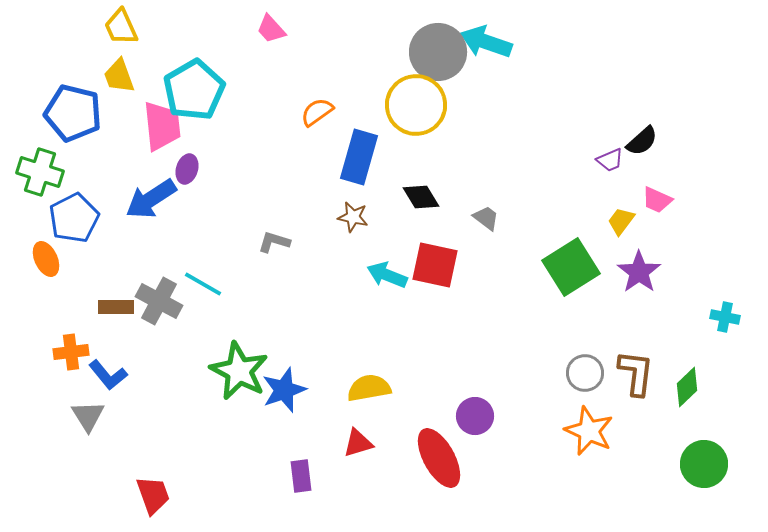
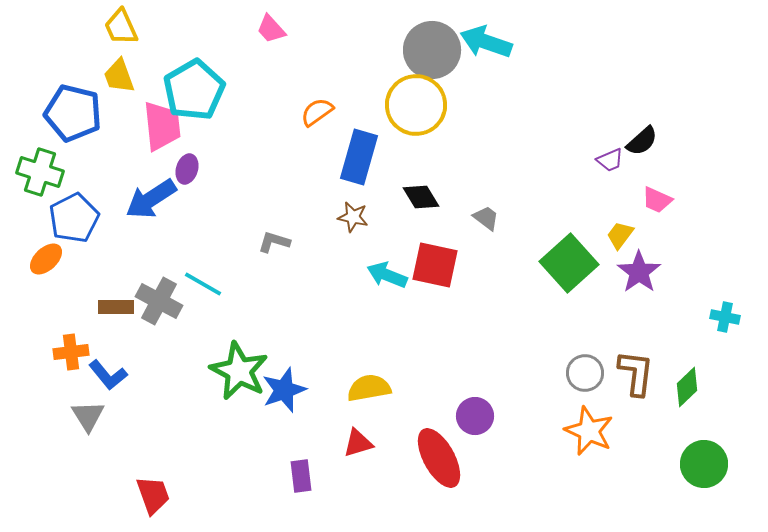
gray circle at (438, 52): moved 6 px left, 2 px up
yellow trapezoid at (621, 221): moved 1 px left, 14 px down
orange ellipse at (46, 259): rotated 72 degrees clockwise
green square at (571, 267): moved 2 px left, 4 px up; rotated 10 degrees counterclockwise
